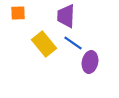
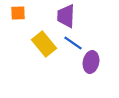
purple ellipse: moved 1 px right
